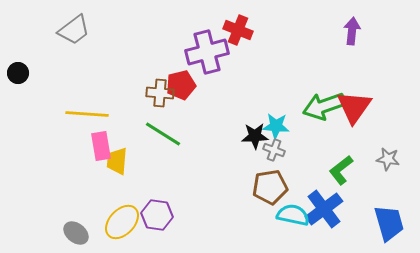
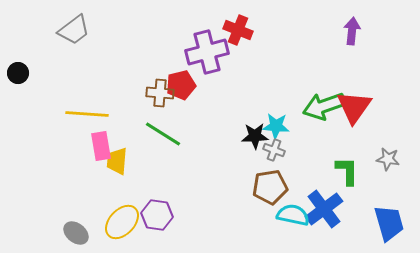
green L-shape: moved 6 px right, 1 px down; rotated 128 degrees clockwise
